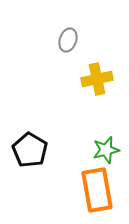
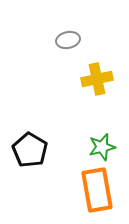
gray ellipse: rotated 60 degrees clockwise
green star: moved 4 px left, 3 px up
